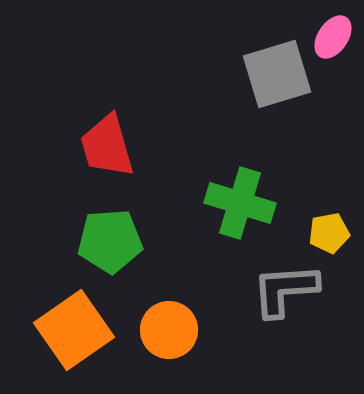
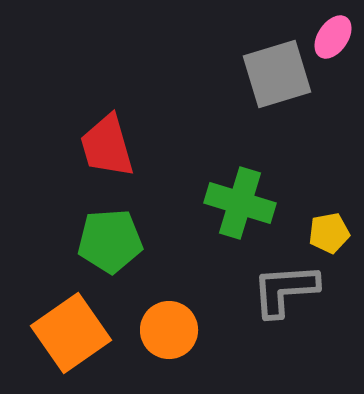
orange square: moved 3 px left, 3 px down
